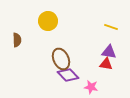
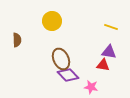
yellow circle: moved 4 px right
red triangle: moved 3 px left, 1 px down
